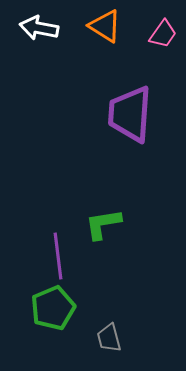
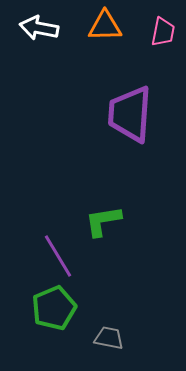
orange triangle: rotated 33 degrees counterclockwise
pink trapezoid: moved 2 px up; rotated 24 degrees counterclockwise
green L-shape: moved 3 px up
purple line: rotated 24 degrees counterclockwise
green pentagon: moved 1 px right
gray trapezoid: rotated 116 degrees clockwise
